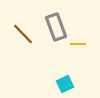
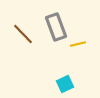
yellow line: rotated 14 degrees counterclockwise
